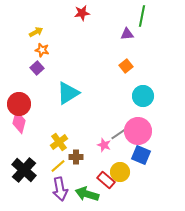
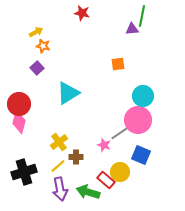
red star: rotated 21 degrees clockwise
purple triangle: moved 5 px right, 5 px up
orange star: moved 1 px right, 4 px up
orange square: moved 8 px left, 2 px up; rotated 32 degrees clockwise
pink circle: moved 11 px up
black cross: moved 2 px down; rotated 30 degrees clockwise
green arrow: moved 1 px right, 2 px up
